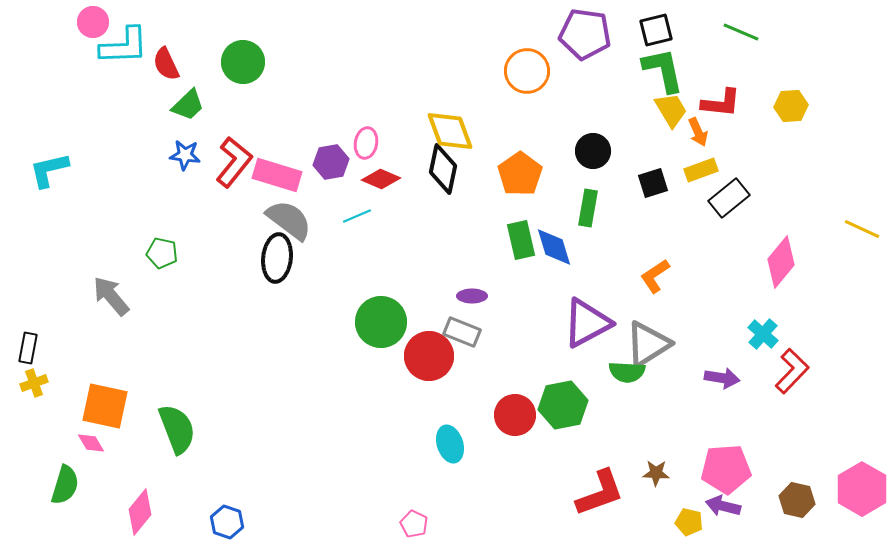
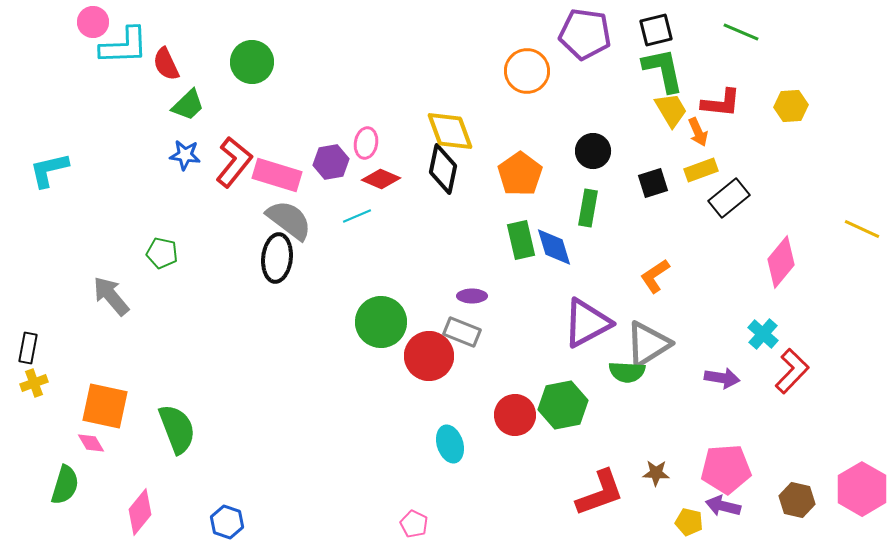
green circle at (243, 62): moved 9 px right
